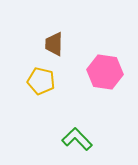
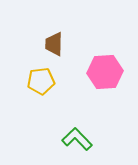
pink hexagon: rotated 12 degrees counterclockwise
yellow pentagon: rotated 20 degrees counterclockwise
